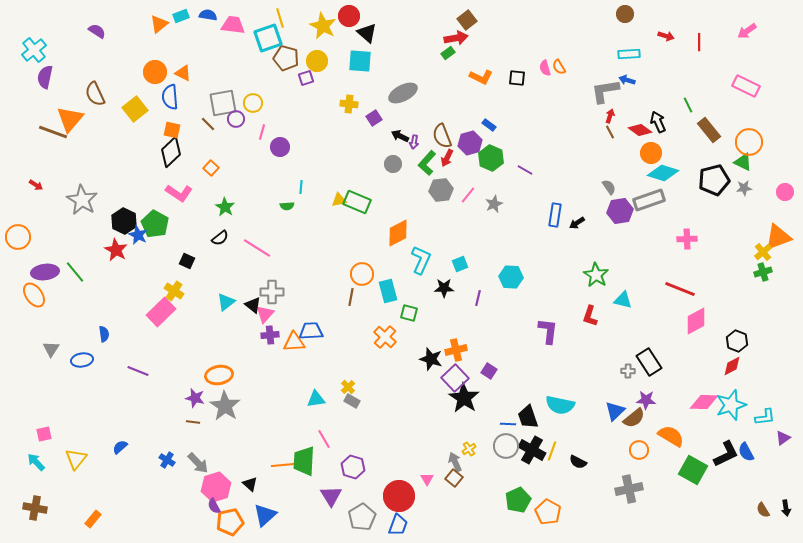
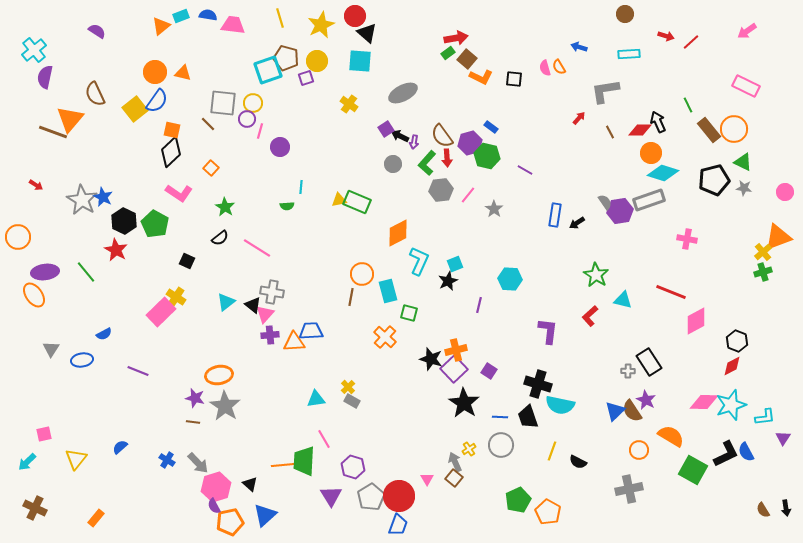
red circle at (349, 16): moved 6 px right
brown square at (467, 20): moved 39 px down; rotated 12 degrees counterclockwise
orange triangle at (159, 24): moved 2 px right, 2 px down
yellow star at (323, 26): moved 2 px left, 1 px up; rotated 20 degrees clockwise
cyan square at (268, 38): moved 32 px down
red line at (699, 42): moved 8 px left; rotated 48 degrees clockwise
orange triangle at (183, 73): rotated 12 degrees counterclockwise
black square at (517, 78): moved 3 px left, 1 px down
blue arrow at (627, 80): moved 48 px left, 33 px up
blue semicircle at (170, 97): moved 13 px left, 4 px down; rotated 140 degrees counterclockwise
gray square at (223, 103): rotated 16 degrees clockwise
yellow cross at (349, 104): rotated 30 degrees clockwise
red arrow at (610, 116): moved 31 px left, 2 px down; rotated 24 degrees clockwise
purple square at (374, 118): moved 12 px right, 11 px down
purple circle at (236, 119): moved 11 px right
blue rectangle at (489, 125): moved 2 px right, 2 px down
red diamond at (640, 130): rotated 35 degrees counterclockwise
pink line at (262, 132): moved 2 px left, 1 px up
brown semicircle at (442, 136): rotated 15 degrees counterclockwise
orange circle at (749, 142): moved 15 px left, 13 px up
red arrow at (447, 158): rotated 30 degrees counterclockwise
green hexagon at (491, 158): moved 4 px left, 2 px up; rotated 10 degrees counterclockwise
gray semicircle at (609, 187): moved 4 px left, 15 px down
gray star at (744, 188): rotated 14 degrees clockwise
gray star at (494, 204): moved 5 px down; rotated 12 degrees counterclockwise
blue star at (138, 235): moved 35 px left, 38 px up
pink cross at (687, 239): rotated 12 degrees clockwise
cyan L-shape at (421, 260): moved 2 px left, 1 px down
cyan square at (460, 264): moved 5 px left
green line at (75, 272): moved 11 px right
cyan hexagon at (511, 277): moved 1 px left, 2 px down
black star at (444, 288): moved 4 px right, 7 px up; rotated 24 degrees counterclockwise
red line at (680, 289): moved 9 px left, 3 px down
yellow cross at (174, 291): moved 2 px right, 6 px down
gray cross at (272, 292): rotated 10 degrees clockwise
purple line at (478, 298): moved 1 px right, 7 px down
red L-shape at (590, 316): rotated 30 degrees clockwise
blue semicircle at (104, 334): rotated 70 degrees clockwise
purple square at (455, 378): moved 1 px left, 9 px up
black star at (464, 398): moved 5 px down
purple star at (646, 400): rotated 24 degrees clockwise
brown semicircle at (634, 418): moved 2 px left, 7 px up; rotated 95 degrees clockwise
blue line at (508, 424): moved 8 px left, 7 px up
purple triangle at (783, 438): rotated 21 degrees counterclockwise
gray circle at (506, 446): moved 5 px left, 1 px up
black cross at (532, 450): moved 6 px right, 66 px up; rotated 12 degrees counterclockwise
cyan arrow at (36, 462): moved 9 px left; rotated 90 degrees counterclockwise
brown cross at (35, 508): rotated 15 degrees clockwise
gray pentagon at (362, 517): moved 9 px right, 20 px up
orange rectangle at (93, 519): moved 3 px right, 1 px up
